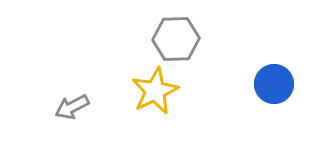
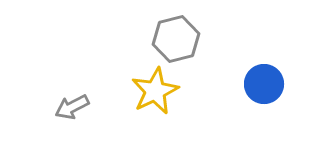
gray hexagon: rotated 12 degrees counterclockwise
blue circle: moved 10 px left
